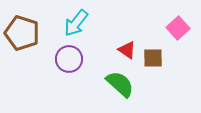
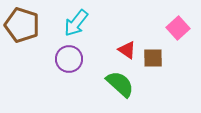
brown pentagon: moved 8 px up
